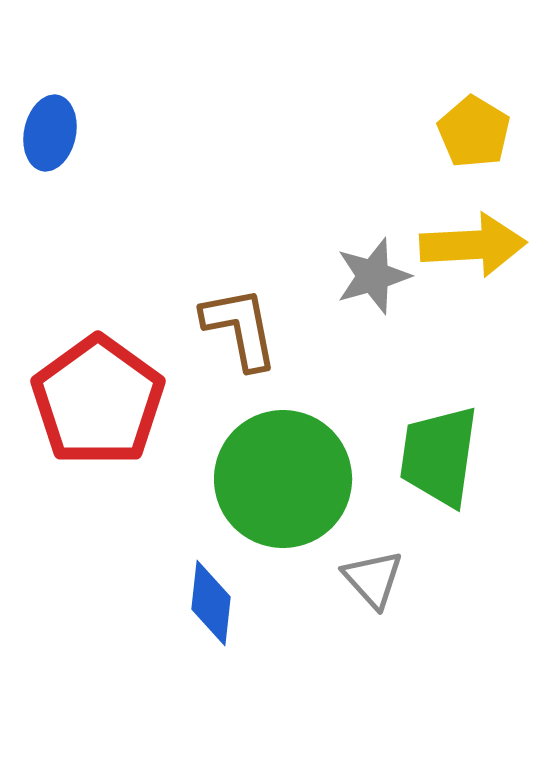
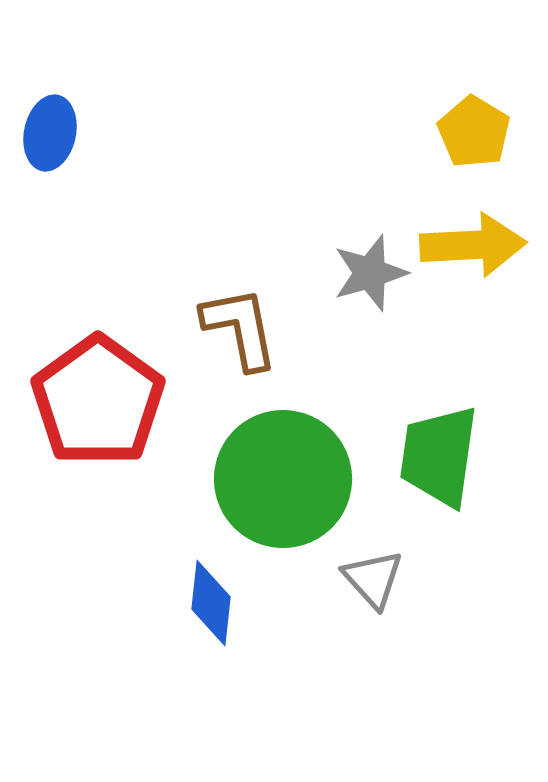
gray star: moved 3 px left, 3 px up
